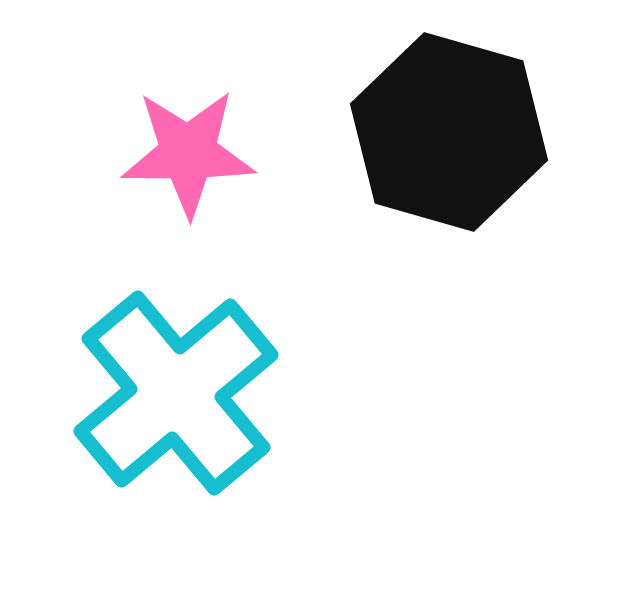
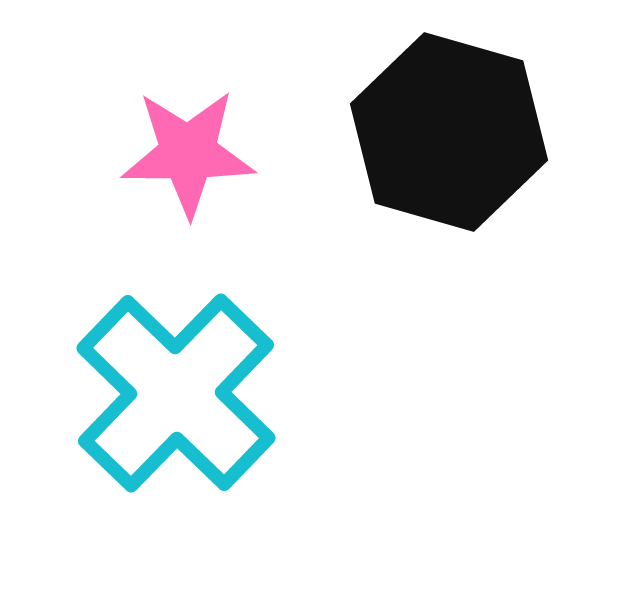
cyan cross: rotated 6 degrees counterclockwise
